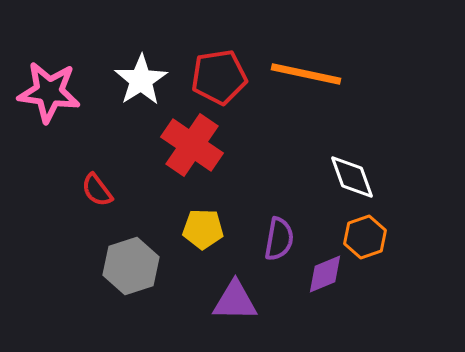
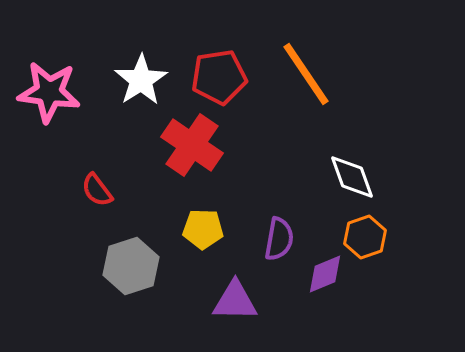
orange line: rotated 44 degrees clockwise
